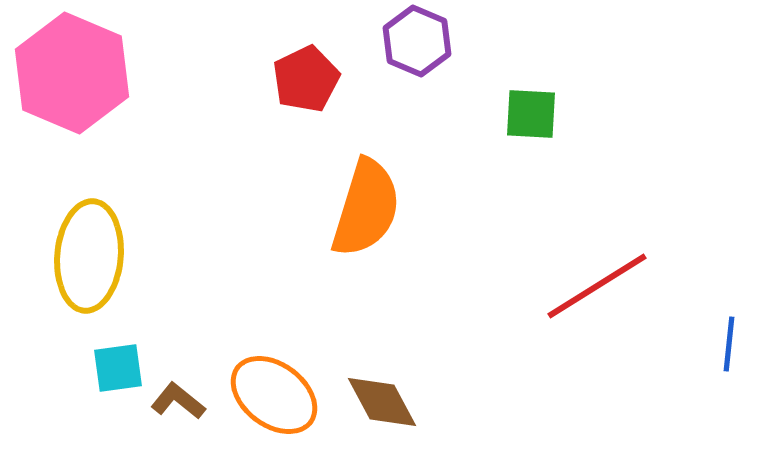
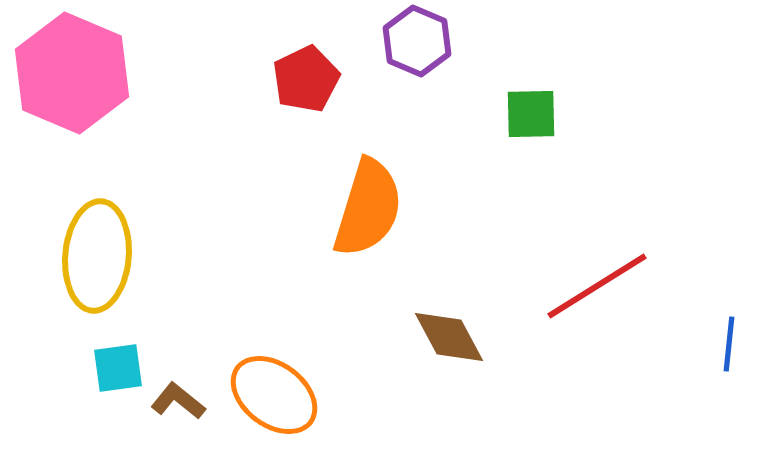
green square: rotated 4 degrees counterclockwise
orange semicircle: moved 2 px right
yellow ellipse: moved 8 px right
brown diamond: moved 67 px right, 65 px up
